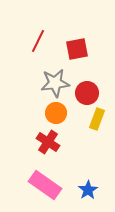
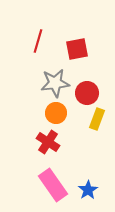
red line: rotated 10 degrees counterclockwise
pink rectangle: moved 8 px right; rotated 20 degrees clockwise
